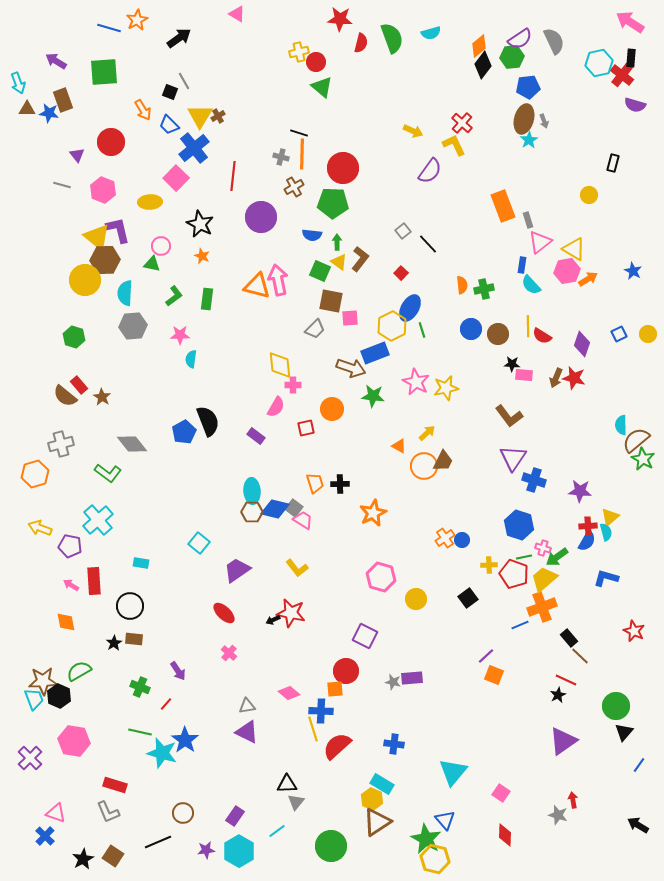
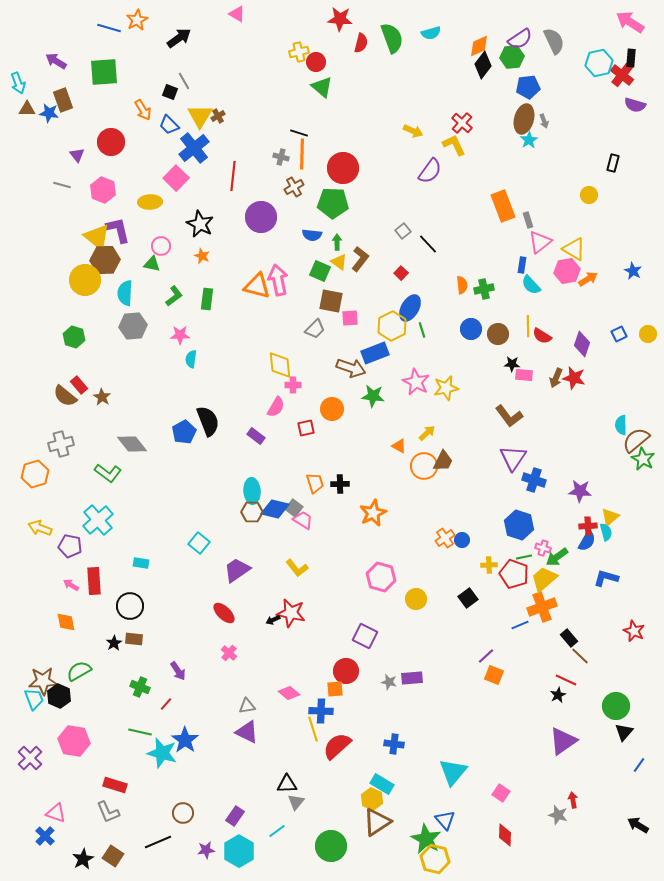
orange diamond at (479, 46): rotated 15 degrees clockwise
gray star at (393, 682): moved 4 px left
